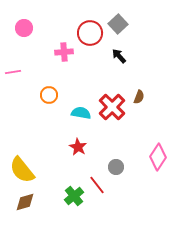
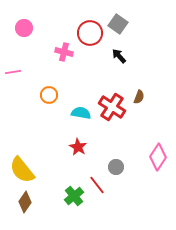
gray square: rotated 12 degrees counterclockwise
pink cross: rotated 18 degrees clockwise
red cross: rotated 12 degrees counterclockwise
brown diamond: rotated 40 degrees counterclockwise
